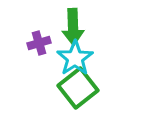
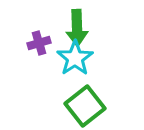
green arrow: moved 4 px right, 1 px down
green square: moved 7 px right, 18 px down
